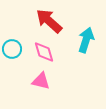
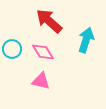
pink diamond: moved 1 px left; rotated 15 degrees counterclockwise
